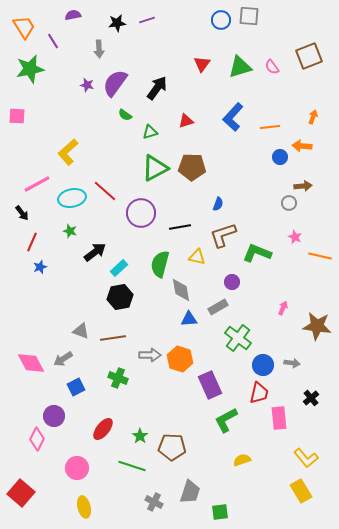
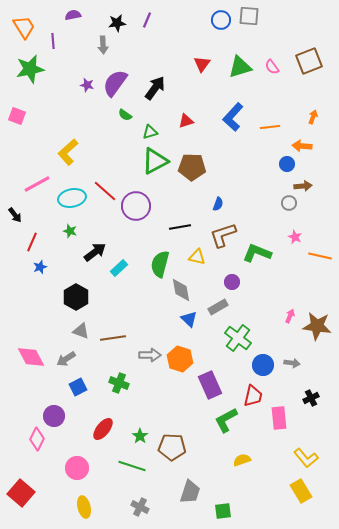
purple line at (147, 20): rotated 49 degrees counterclockwise
purple line at (53, 41): rotated 28 degrees clockwise
gray arrow at (99, 49): moved 4 px right, 4 px up
brown square at (309, 56): moved 5 px down
black arrow at (157, 88): moved 2 px left
pink square at (17, 116): rotated 18 degrees clockwise
blue circle at (280, 157): moved 7 px right, 7 px down
green triangle at (155, 168): moved 7 px up
black arrow at (22, 213): moved 7 px left, 2 px down
purple circle at (141, 213): moved 5 px left, 7 px up
black hexagon at (120, 297): moved 44 px left; rotated 20 degrees counterclockwise
pink arrow at (283, 308): moved 7 px right, 8 px down
blue triangle at (189, 319): rotated 48 degrees clockwise
gray arrow at (63, 359): moved 3 px right
pink diamond at (31, 363): moved 6 px up
green cross at (118, 378): moved 1 px right, 5 px down
blue square at (76, 387): moved 2 px right
red trapezoid at (259, 393): moved 6 px left, 3 px down
black cross at (311, 398): rotated 14 degrees clockwise
gray cross at (154, 502): moved 14 px left, 5 px down
green square at (220, 512): moved 3 px right, 1 px up
